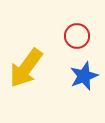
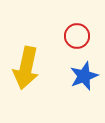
yellow arrow: rotated 24 degrees counterclockwise
